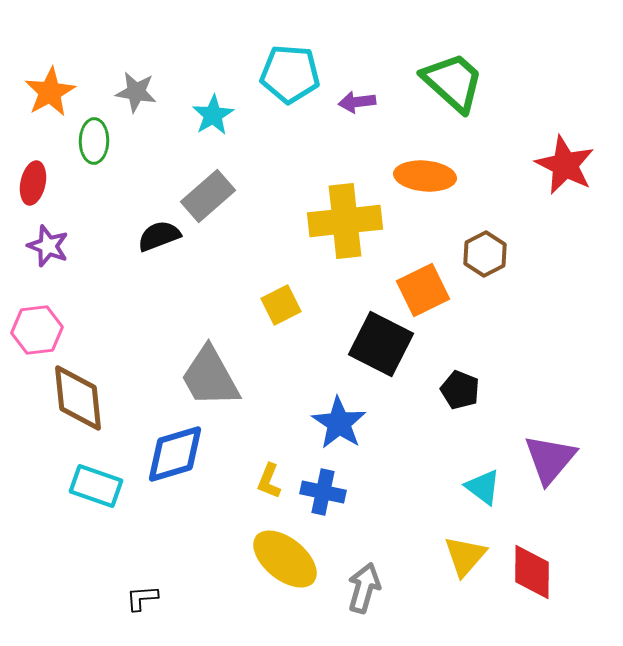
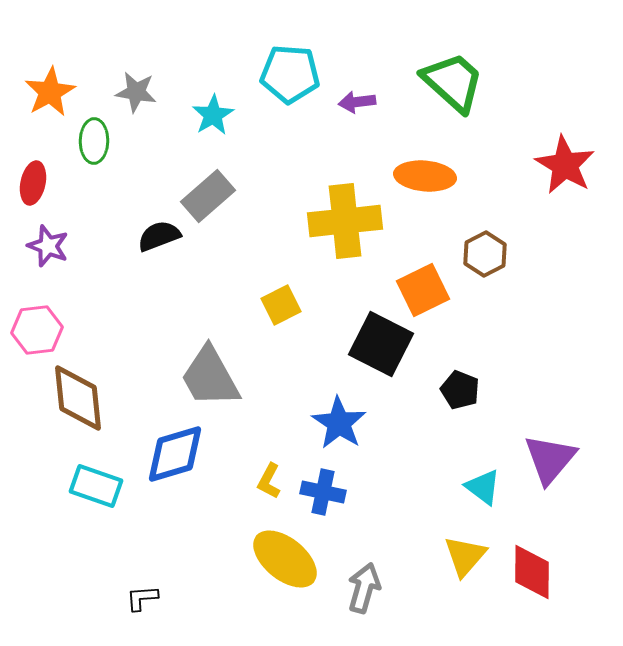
red star: rotated 4 degrees clockwise
yellow L-shape: rotated 6 degrees clockwise
